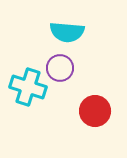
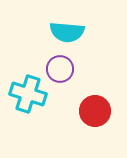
purple circle: moved 1 px down
cyan cross: moved 7 px down
